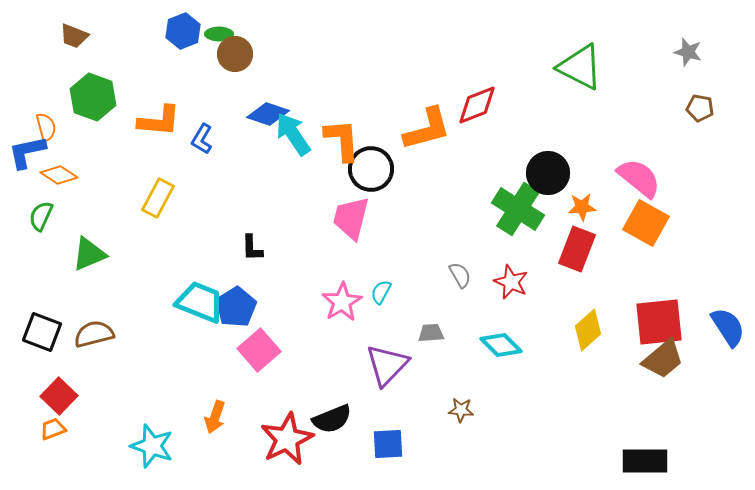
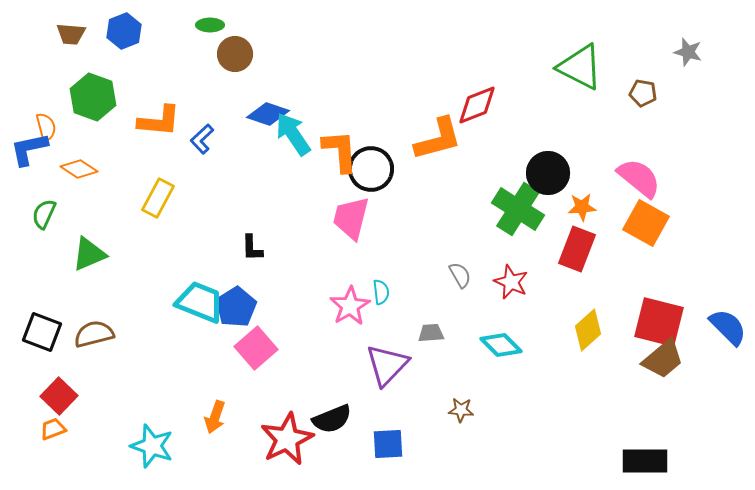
blue hexagon at (183, 31): moved 59 px left
green ellipse at (219, 34): moved 9 px left, 9 px up
brown trapezoid at (74, 36): moved 3 px left, 2 px up; rotated 16 degrees counterclockwise
brown pentagon at (700, 108): moved 57 px left, 15 px up
orange L-shape at (427, 129): moved 11 px right, 10 px down
blue L-shape at (202, 139): rotated 16 degrees clockwise
orange L-shape at (342, 140): moved 2 px left, 11 px down
blue L-shape at (27, 152): moved 2 px right, 3 px up
orange diamond at (59, 175): moved 20 px right, 6 px up
green semicircle at (41, 216): moved 3 px right, 2 px up
cyan semicircle at (381, 292): rotated 145 degrees clockwise
pink star at (342, 302): moved 8 px right, 4 px down
red square at (659, 322): rotated 20 degrees clockwise
blue semicircle at (728, 327): rotated 12 degrees counterclockwise
pink square at (259, 350): moved 3 px left, 2 px up
